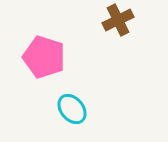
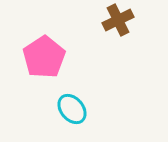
pink pentagon: rotated 21 degrees clockwise
